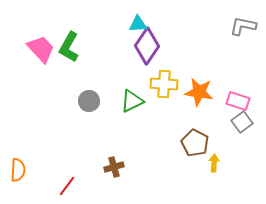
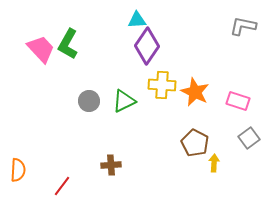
cyan triangle: moved 1 px left, 4 px up
green L-shape: moved 1 px left, 3 px up
yellow cross: moved 2 px left, 1 px down
orange star: moved 4 px left; rotated 16 degrees clockwise
green triangle: moved 8 px left
gray square: moved 7 px right, 16 px down
brown cross: moved 3 px left, 2 px up; rotated 12 degrees clockwise
red line: moved 5 px left
